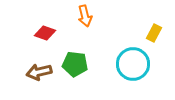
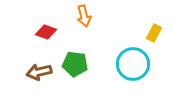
orange arrow: moved 1 px left
red diamond: moved 1 px right, 1 px up
